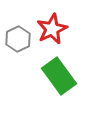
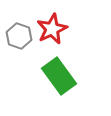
gray hexagon: moved 1 px right, 3 px up; rotated 15 degrees counterclockwise
